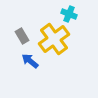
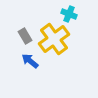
gray rectangle: moved 3 px right
